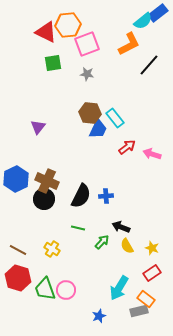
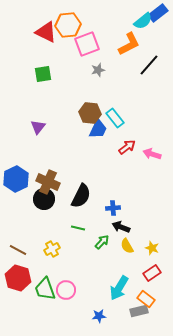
green square: moved 10 px left, 11 px down
gray star: moved 11 px right, 4 px up; rotated 24 degrees counterclockwise
brown cross: moved 1 px right, 1 px down
blue cross: moved 7 px right, 12 px down
yellow cross: rotated 28 degrees clockwise
blue star: rotated 16 degrees clockwise
